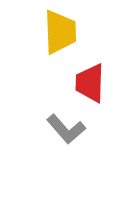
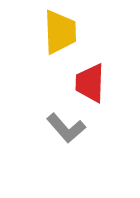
gray L-shape: moved 1 px up
